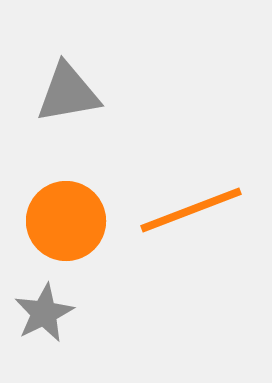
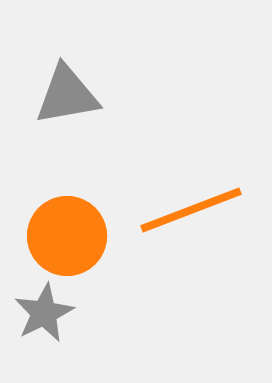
gray triangle: moved 1 px left, 2 px down
orange circle: moved 1 px right, 15 px down
